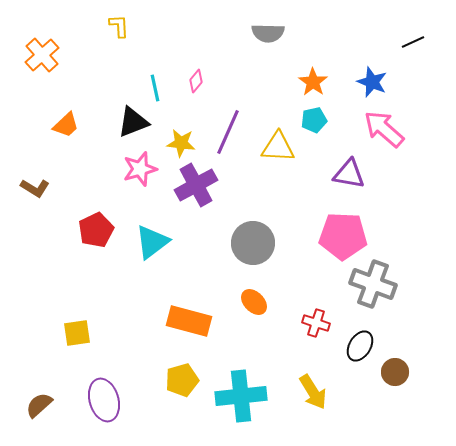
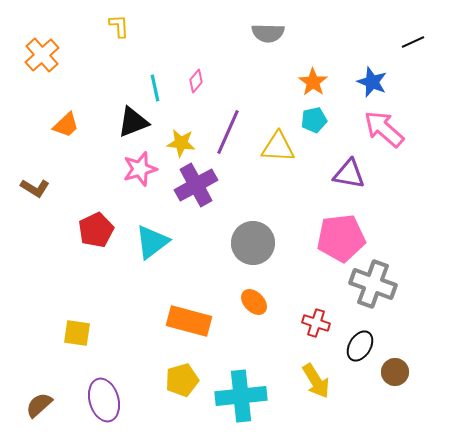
pink pentagon: moved 2 px left, 2 px down; rotated 9 degrees counterclockwise
yellow square: rotated 16 degrees clockwise
yellow arrow: moved 3 px right, 11 px up
